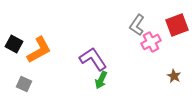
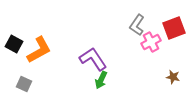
red square: moved 3 px left, 3 px down
brown star: moved 1 px left, 1 px down; rotated 16 degrees counterclockwise
